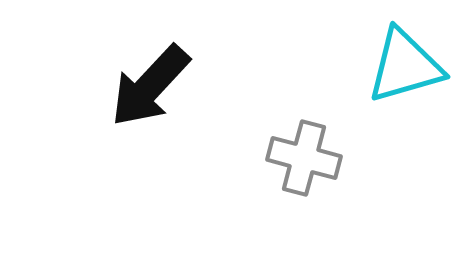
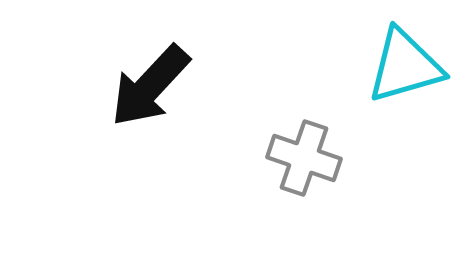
gray cross: rotated 4 degrees clockwise
